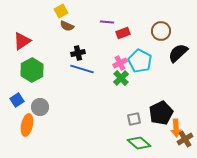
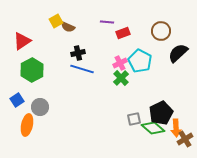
yellow square: moved 5 px left, 10 px down
brown semicircle: moved 1 px right, 1 px down
green diamond: moved 14 px right, 15 px up
